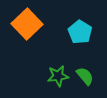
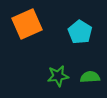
orange square: rotated 20 degrees clockwise
green semicircle: moved 5 px right, 1 px down; rotated 54 degrees counterclockwise
